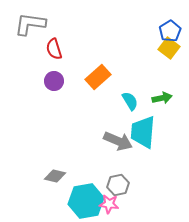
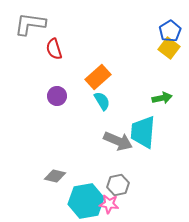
purple circle: moved 3 px right, 15 px down
cyan semicircle: moved 28 px left
